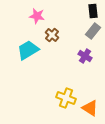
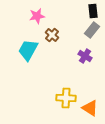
pink star: rotated 21 degrees counterclockwise
gray rectangle: moved 1 px left, 1 px up
cyan trapezoid: rotated 30 degrees counterclockwise
yellow cross: rotated 18 degrees counterclockwise
